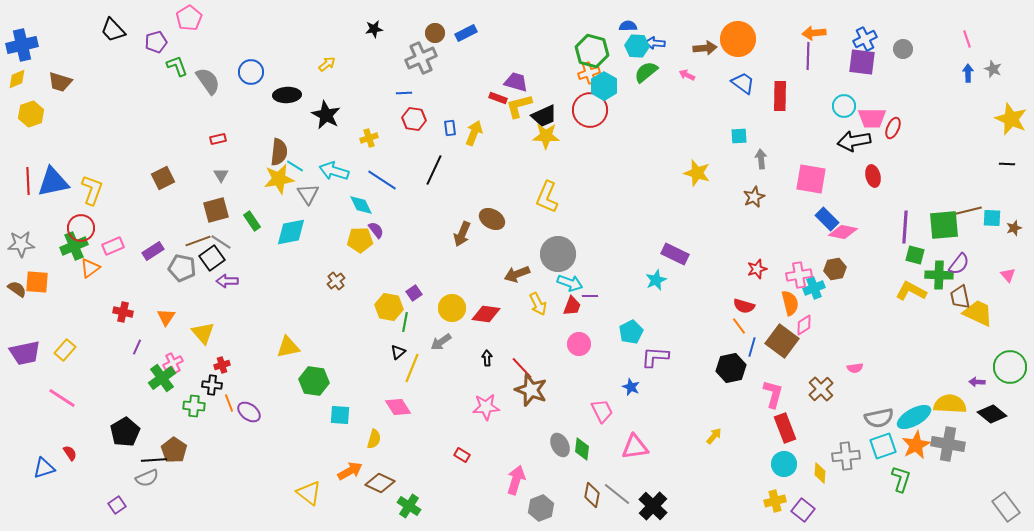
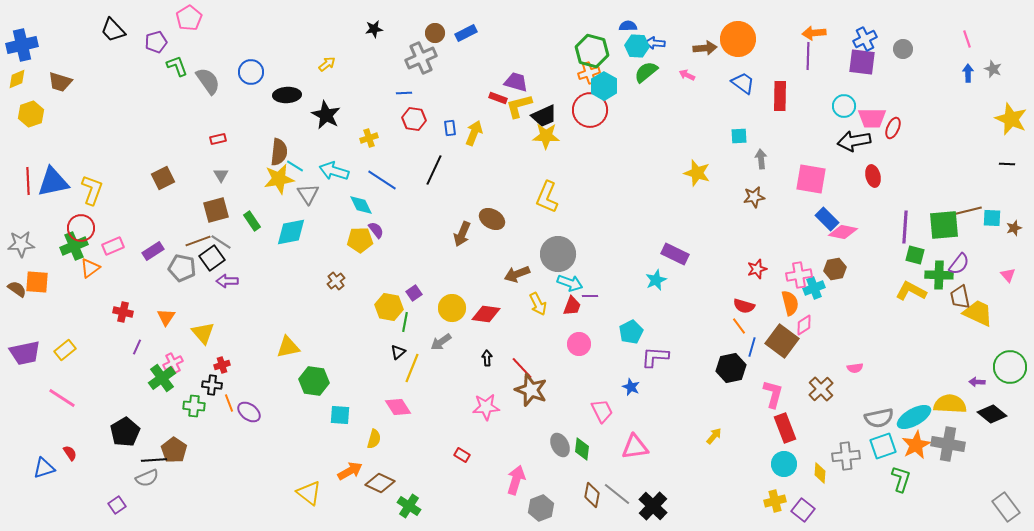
brown star at (754, 197): rotated 15 degrees clockwise
yellow rectangle at (65, 350): rotated 10 degrees clockwise
